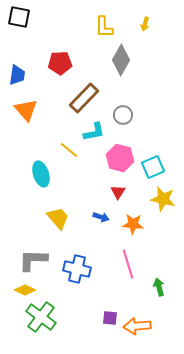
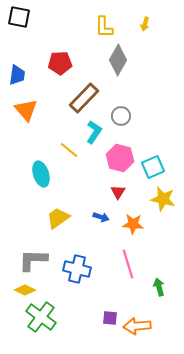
gray diamond: moved 3 px left
gray circle: moved 2 px left, 1 px down
cyan L-shape: rotated 45 degrees counterclockwise
yellow trapezoid: rotated 85 degrees counterclockwise
